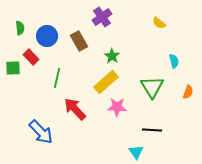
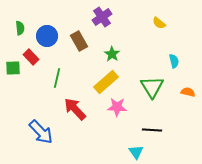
green star: moved 2 px up
orange semicircle: rotated 96 degrees counterclockwise
